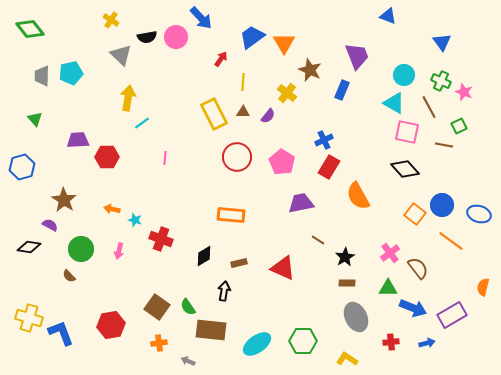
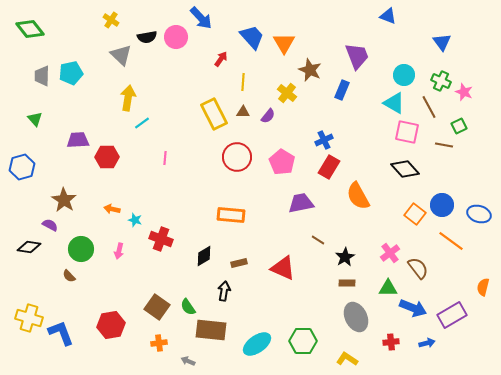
blue trapezoid at (252, 37): rotated 84 degrees clockwise
